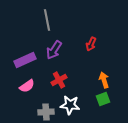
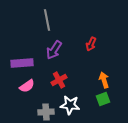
purple rectangle: moved 3 px left, 3 px down; rotated 20 degrees clockwise
